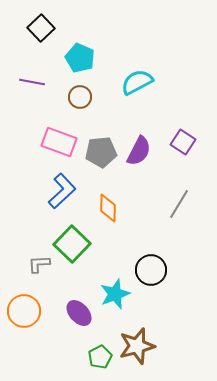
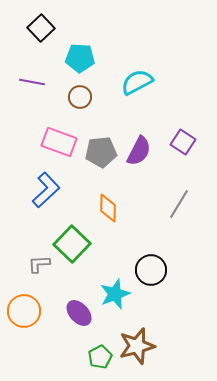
cyan pentagon: rotated 20 degrees counterclockwise
blue L-shape: moved 16 px left, 1 px up
